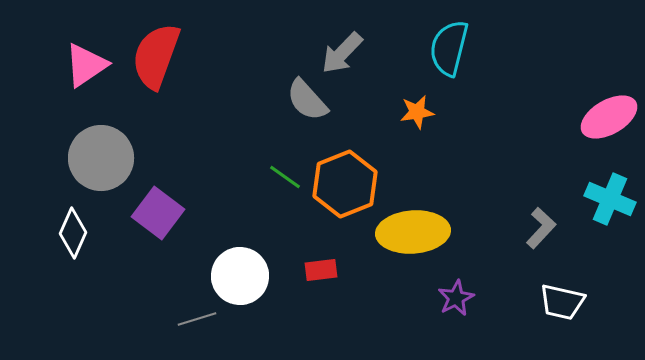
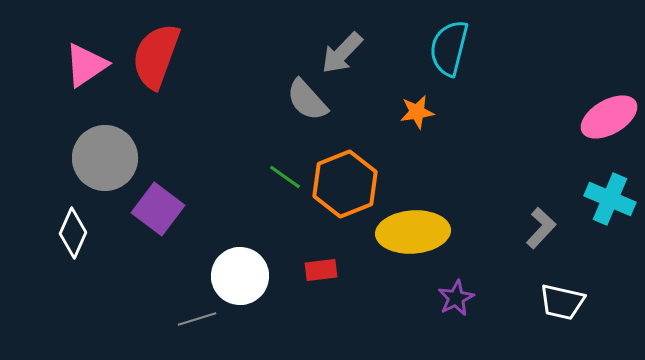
gray circle: moved 4 px right
purple square: moved 4 px up
